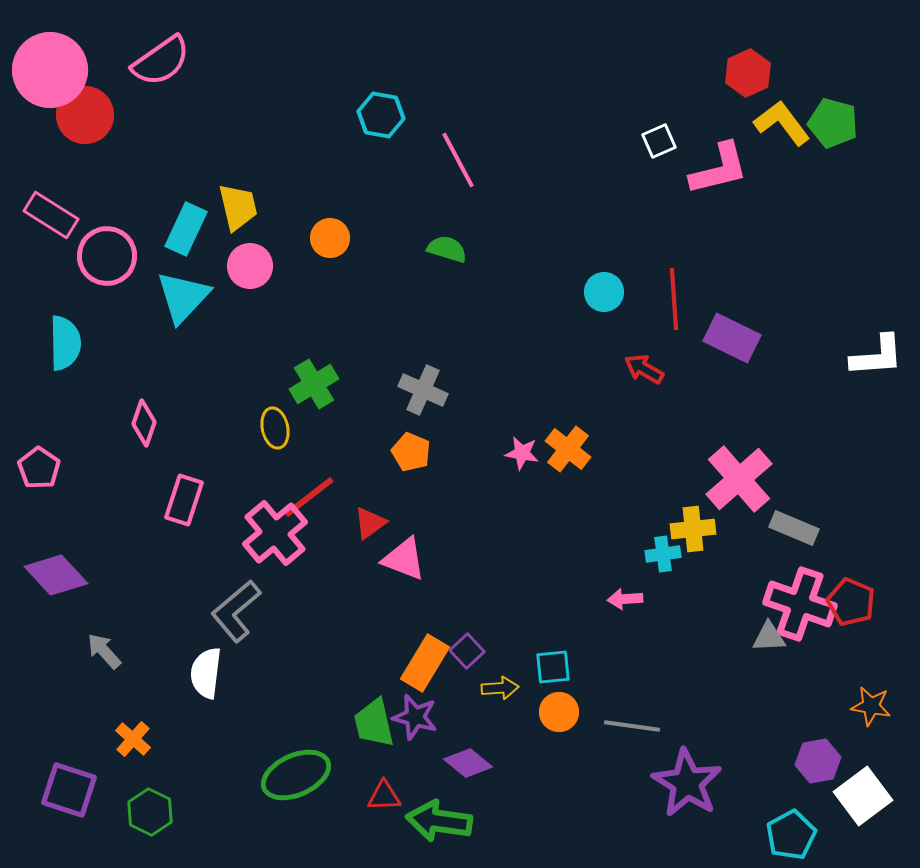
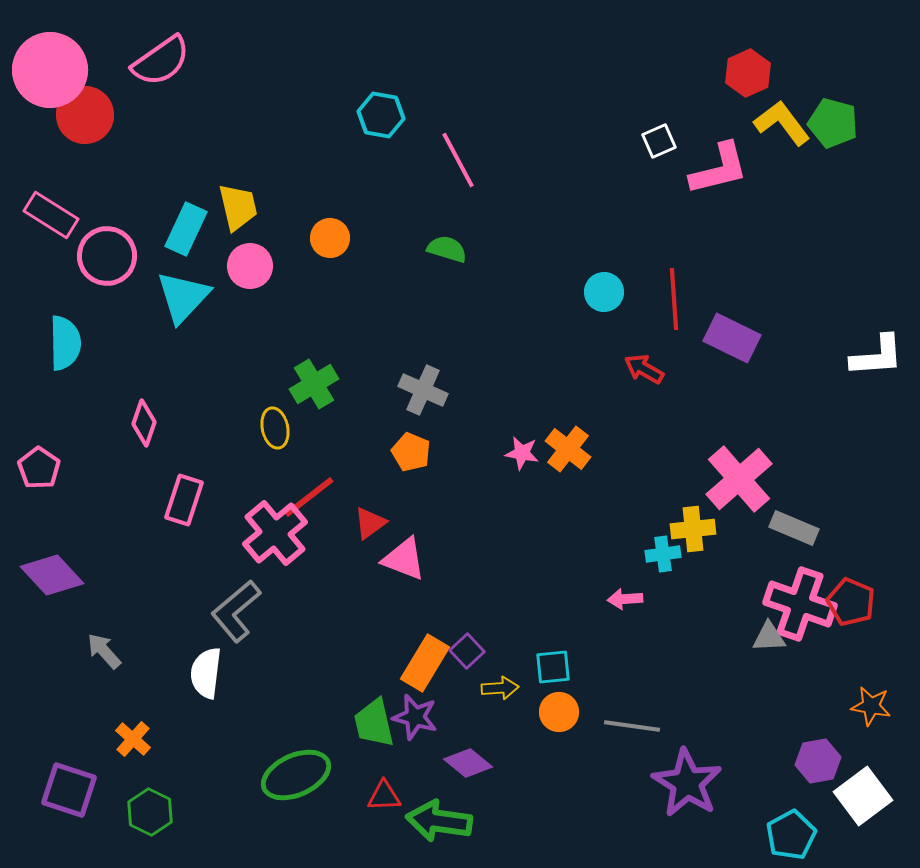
purple diamond at (56, 575): moved 4 px left
